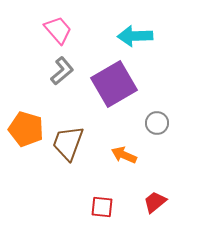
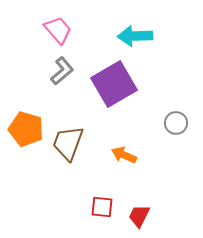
gray circle: moved 19 px right
red trapezoid: moved 16 px left, 14 px down; rotated 25 degrees counterclockwise
